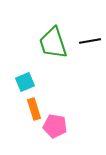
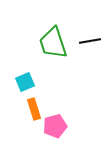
pink pentagon: rotated 25 degrees counterclockwise
